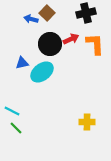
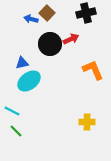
orange L-shape: moved 2 px left, 26 px down; rotated 20 degrees counterclockwise
cyan ellipse: moved 13 px left, 9 px down
green line: moved 3 px down
